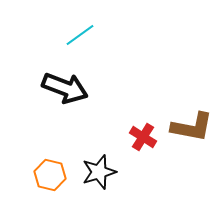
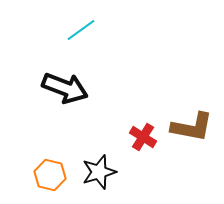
cyan line: moved 1 px right, 5 px up
